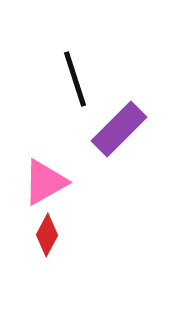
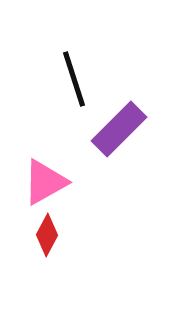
black line: moved 1 px left
